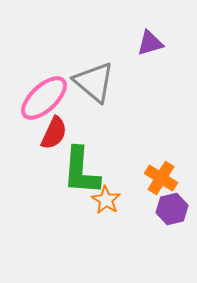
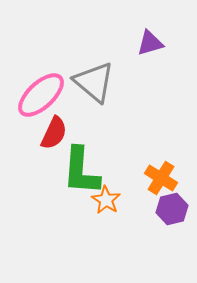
pink ellipse: moved 3 px left, 3 px up
